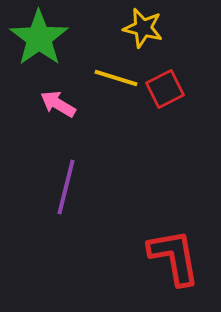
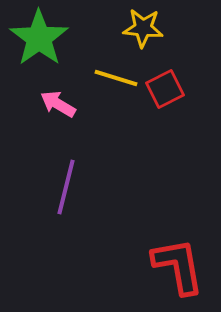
yellow star: rotated 9 degrees counterclockwise
red L-shape: moved 4 px right, 9 px down
